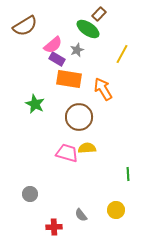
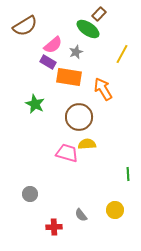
gray star: moved 1 px left, 2 px down
purple rectangle: moved 9 px left, 3 px down
orange rectangle: moved 2 px up
yellow semicircle: moved 4 px up
yellow circle: moved 1 px left
